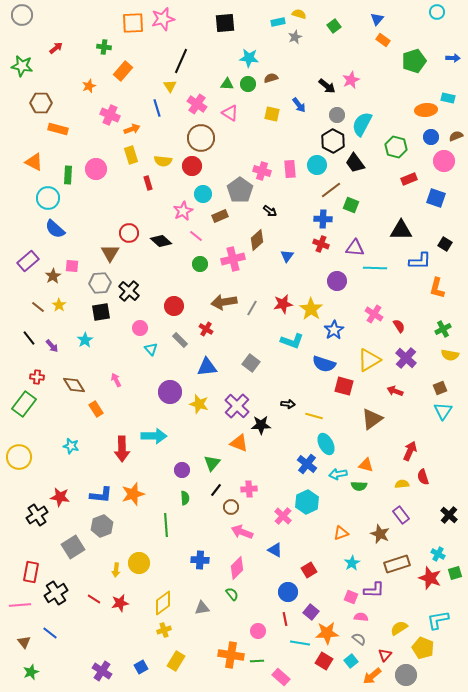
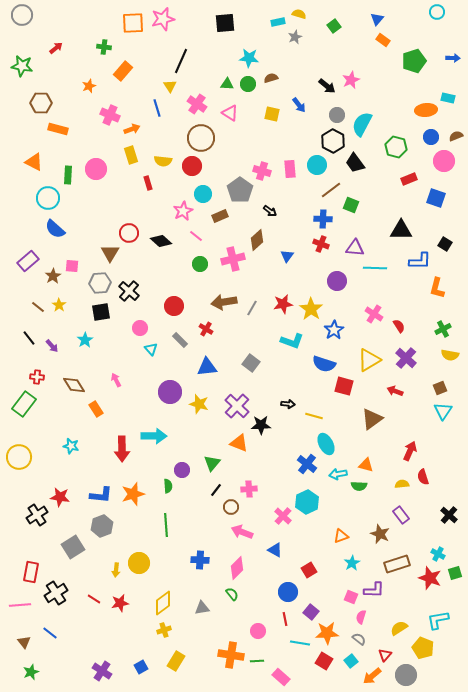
green semicircle at (185, 498): moved 17 px left, 12 px up
orange triangle at (341, 533): moved 3 px down
pink semicircle at (361, 617): rotated 80 degrees counterclockwise
